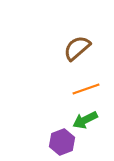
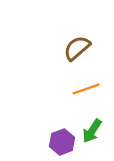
green arrow: moved 7 px right, 11 px down; rotated 30 degrees counterclockwise
